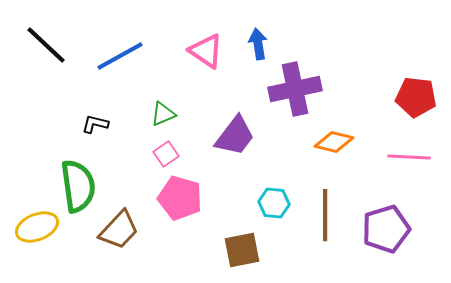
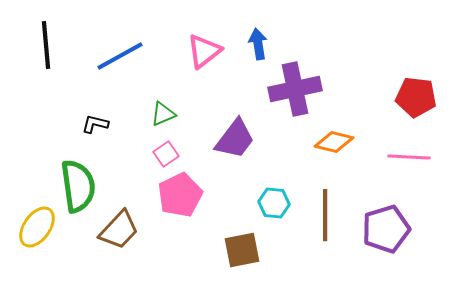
black line: rotated 42 degrees clockwise
pink triangle: moved 2 px left; rotated 48 degrees clockwise
purple trapezoid: moved 3 px down
pink pentagon: moved 3 px up; rotated 30 degrees clockwise
yellow ellipse: rotated 33 degrees counterclockwise
